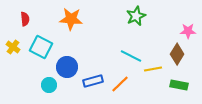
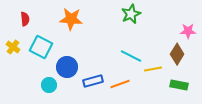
green star: moved 5 px left, 2 px up
orange line: rotated 24 degrees clockwise
